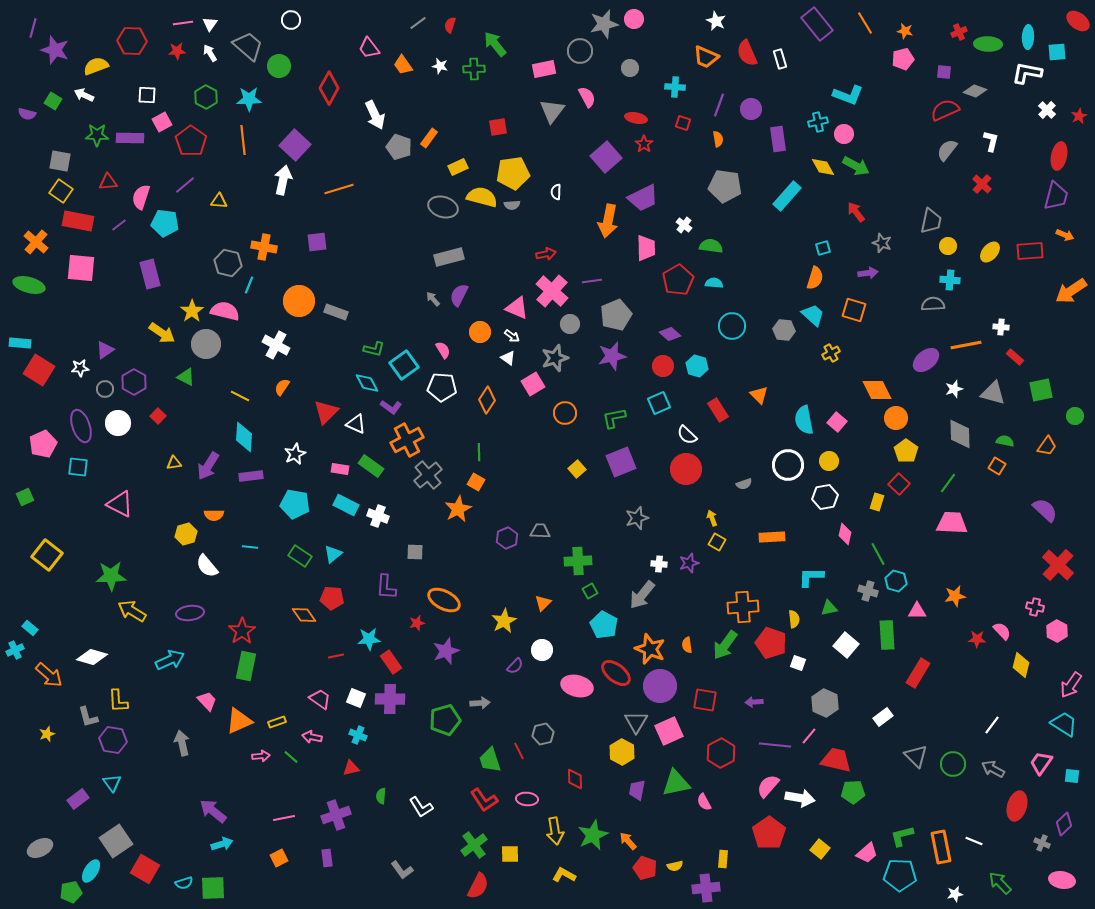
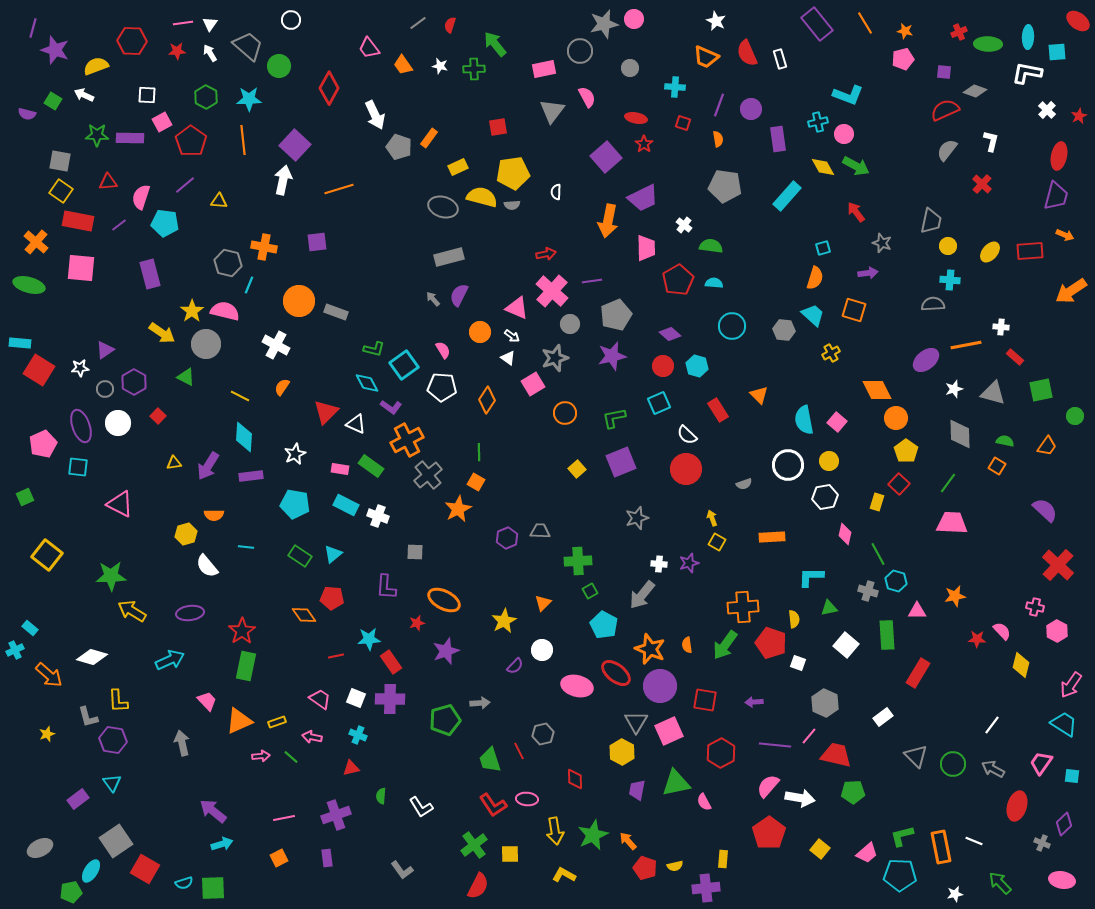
cyan line at (250, 547): moved 4 px left
red trapezoid at (836, 760): moved 5 px up
red L-shape at (484, 800): moved 9 px right, 5 px down
